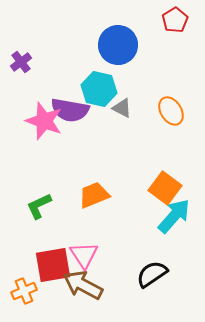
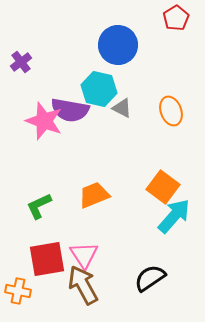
red pentagon: moved 1 px right, 2 px up
orange ellipse: rotated 12 degrees clockwise
orange square: moved 2 px left, 1 px up
red square: moved 6 px left, 6 px up
black semicircle: moved 2 px left, 4 px down
brown arrow: rotated 33 degrees clockwise
orange cross: moved 6 px left; rotated 35 degrees clockwise
